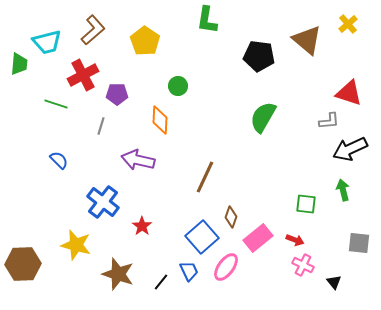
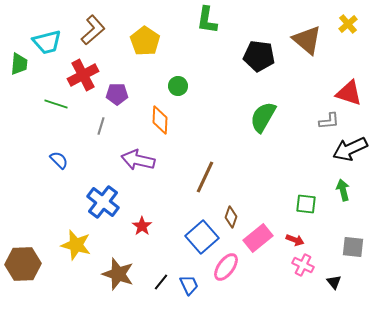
gray square: moved 6 px left, 4 px down
blue trapezoid: moved 14 px down
